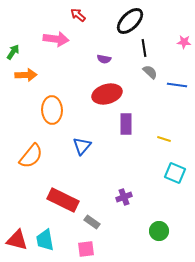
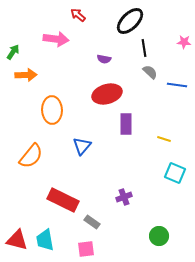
green circle: moved 5 px down
